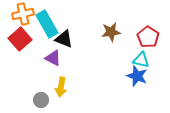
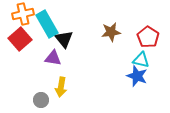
black triangle: rotated 30 degrees clockwise
purple triangle: rotated 18 degrees counterclockwise
